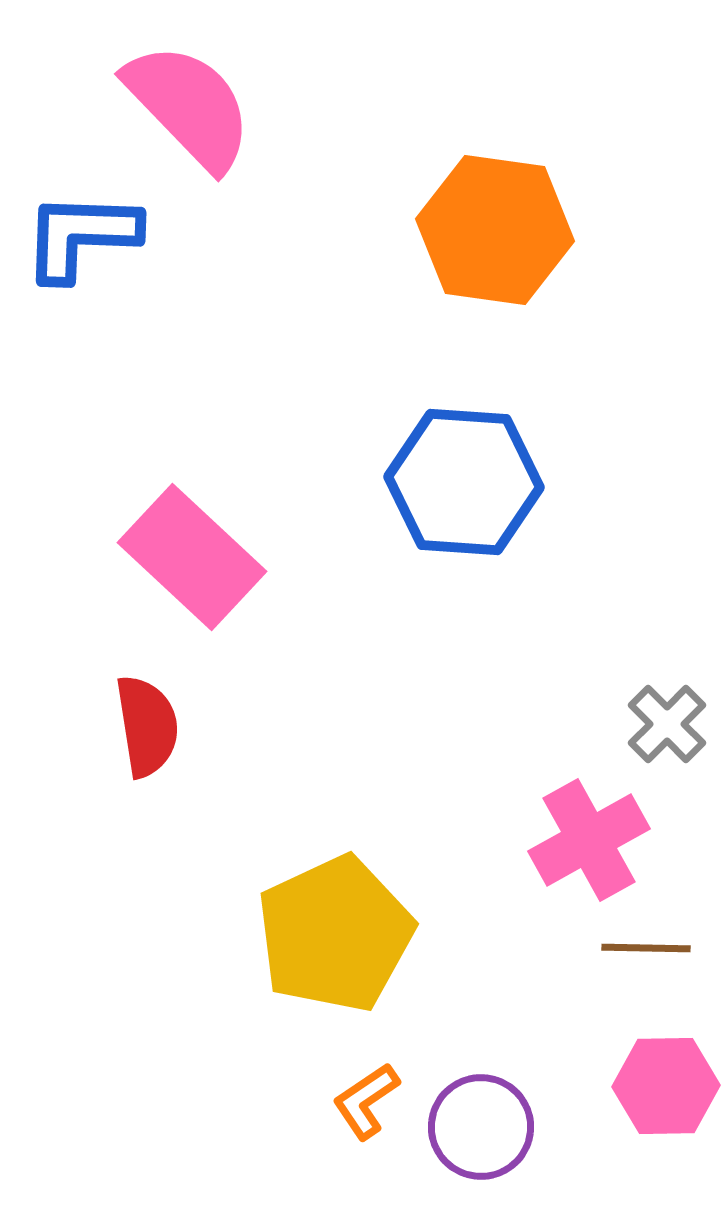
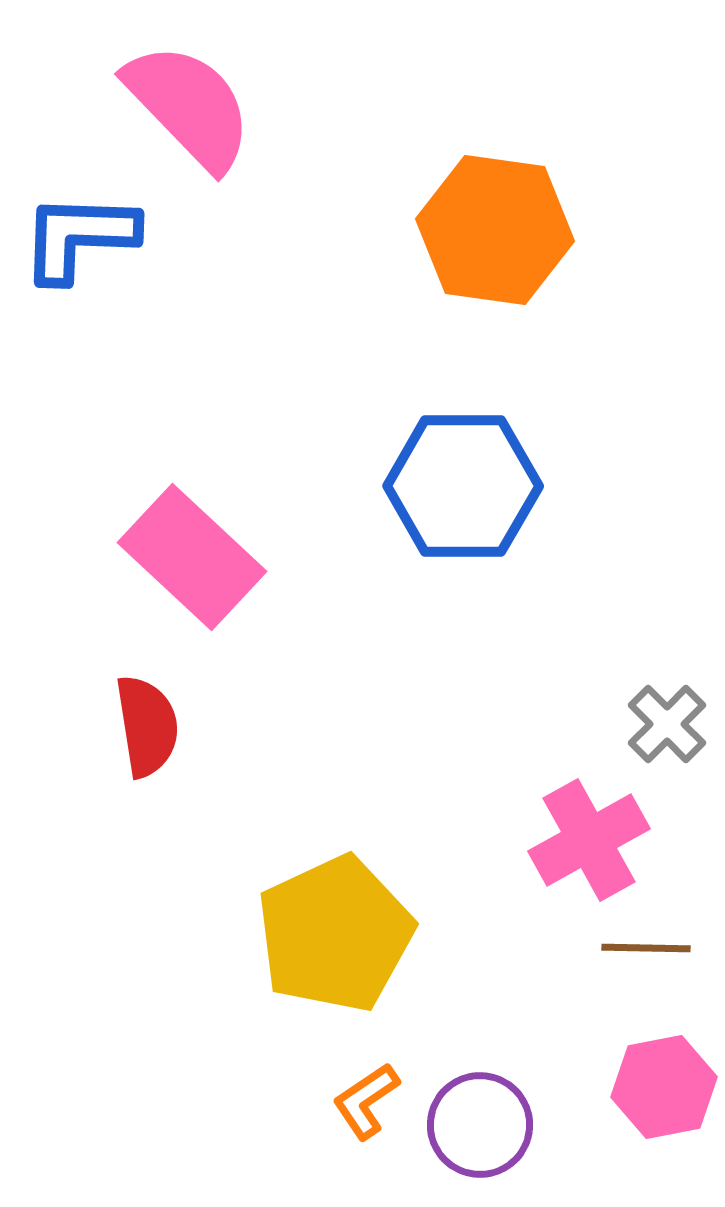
blue L-shape: moved 2 px left, 1 px down
blue hexagon: moved 1 px left, 4 px down; rotated 4 degrees counterclockwise
pink hexagon: moved 2 px left, 1 px down; rotated 10 degrees counterclockwise
purple circle: moved 1 px left, 2 px up
